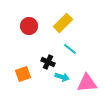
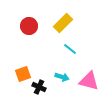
black cross: moved 9 px left, 25 px down
pink triangle: moved 2 px right, 2 px up; rotated 20 degrees clockwise
